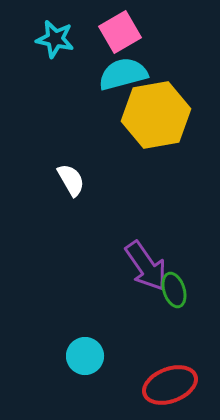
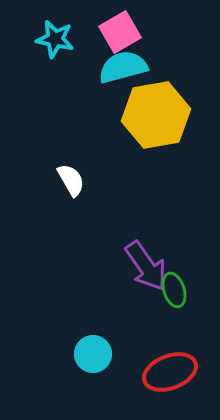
cyan semicircle: moved 7 px up
cyan circle: moved 8 px right, 2 px up
red ellipse: moved 13 px up
